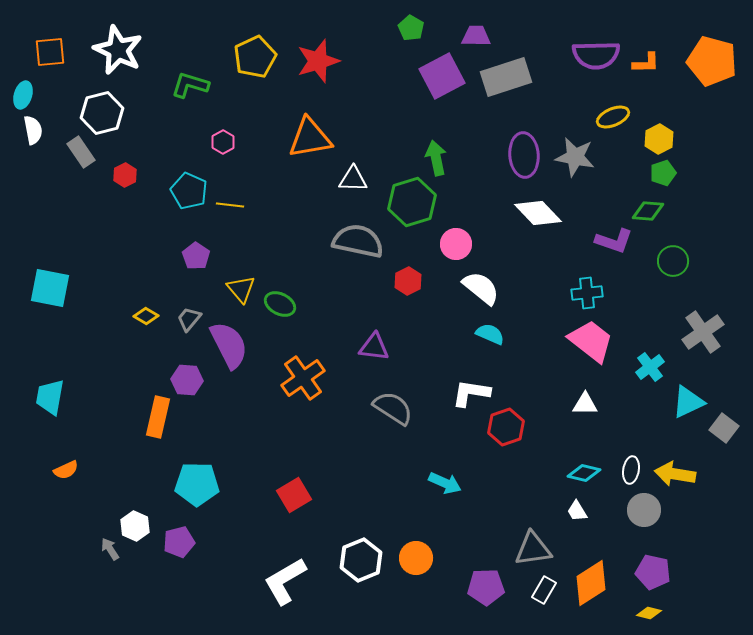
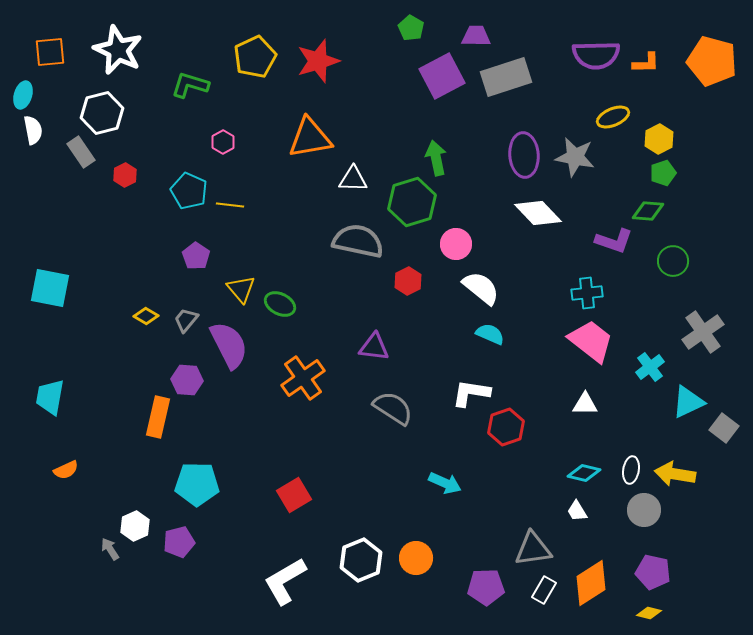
gray trapezoid at (189, 319): moved 3 px left, 1 px down
white hexagon at (135, 526): rotated 12 degrees clockwise
